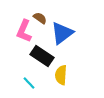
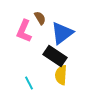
brown semicircle: rotated 24 degrees clockwise
black rectangle: moved 13 px right
cyan line: rotated 16 degrees clockwise
